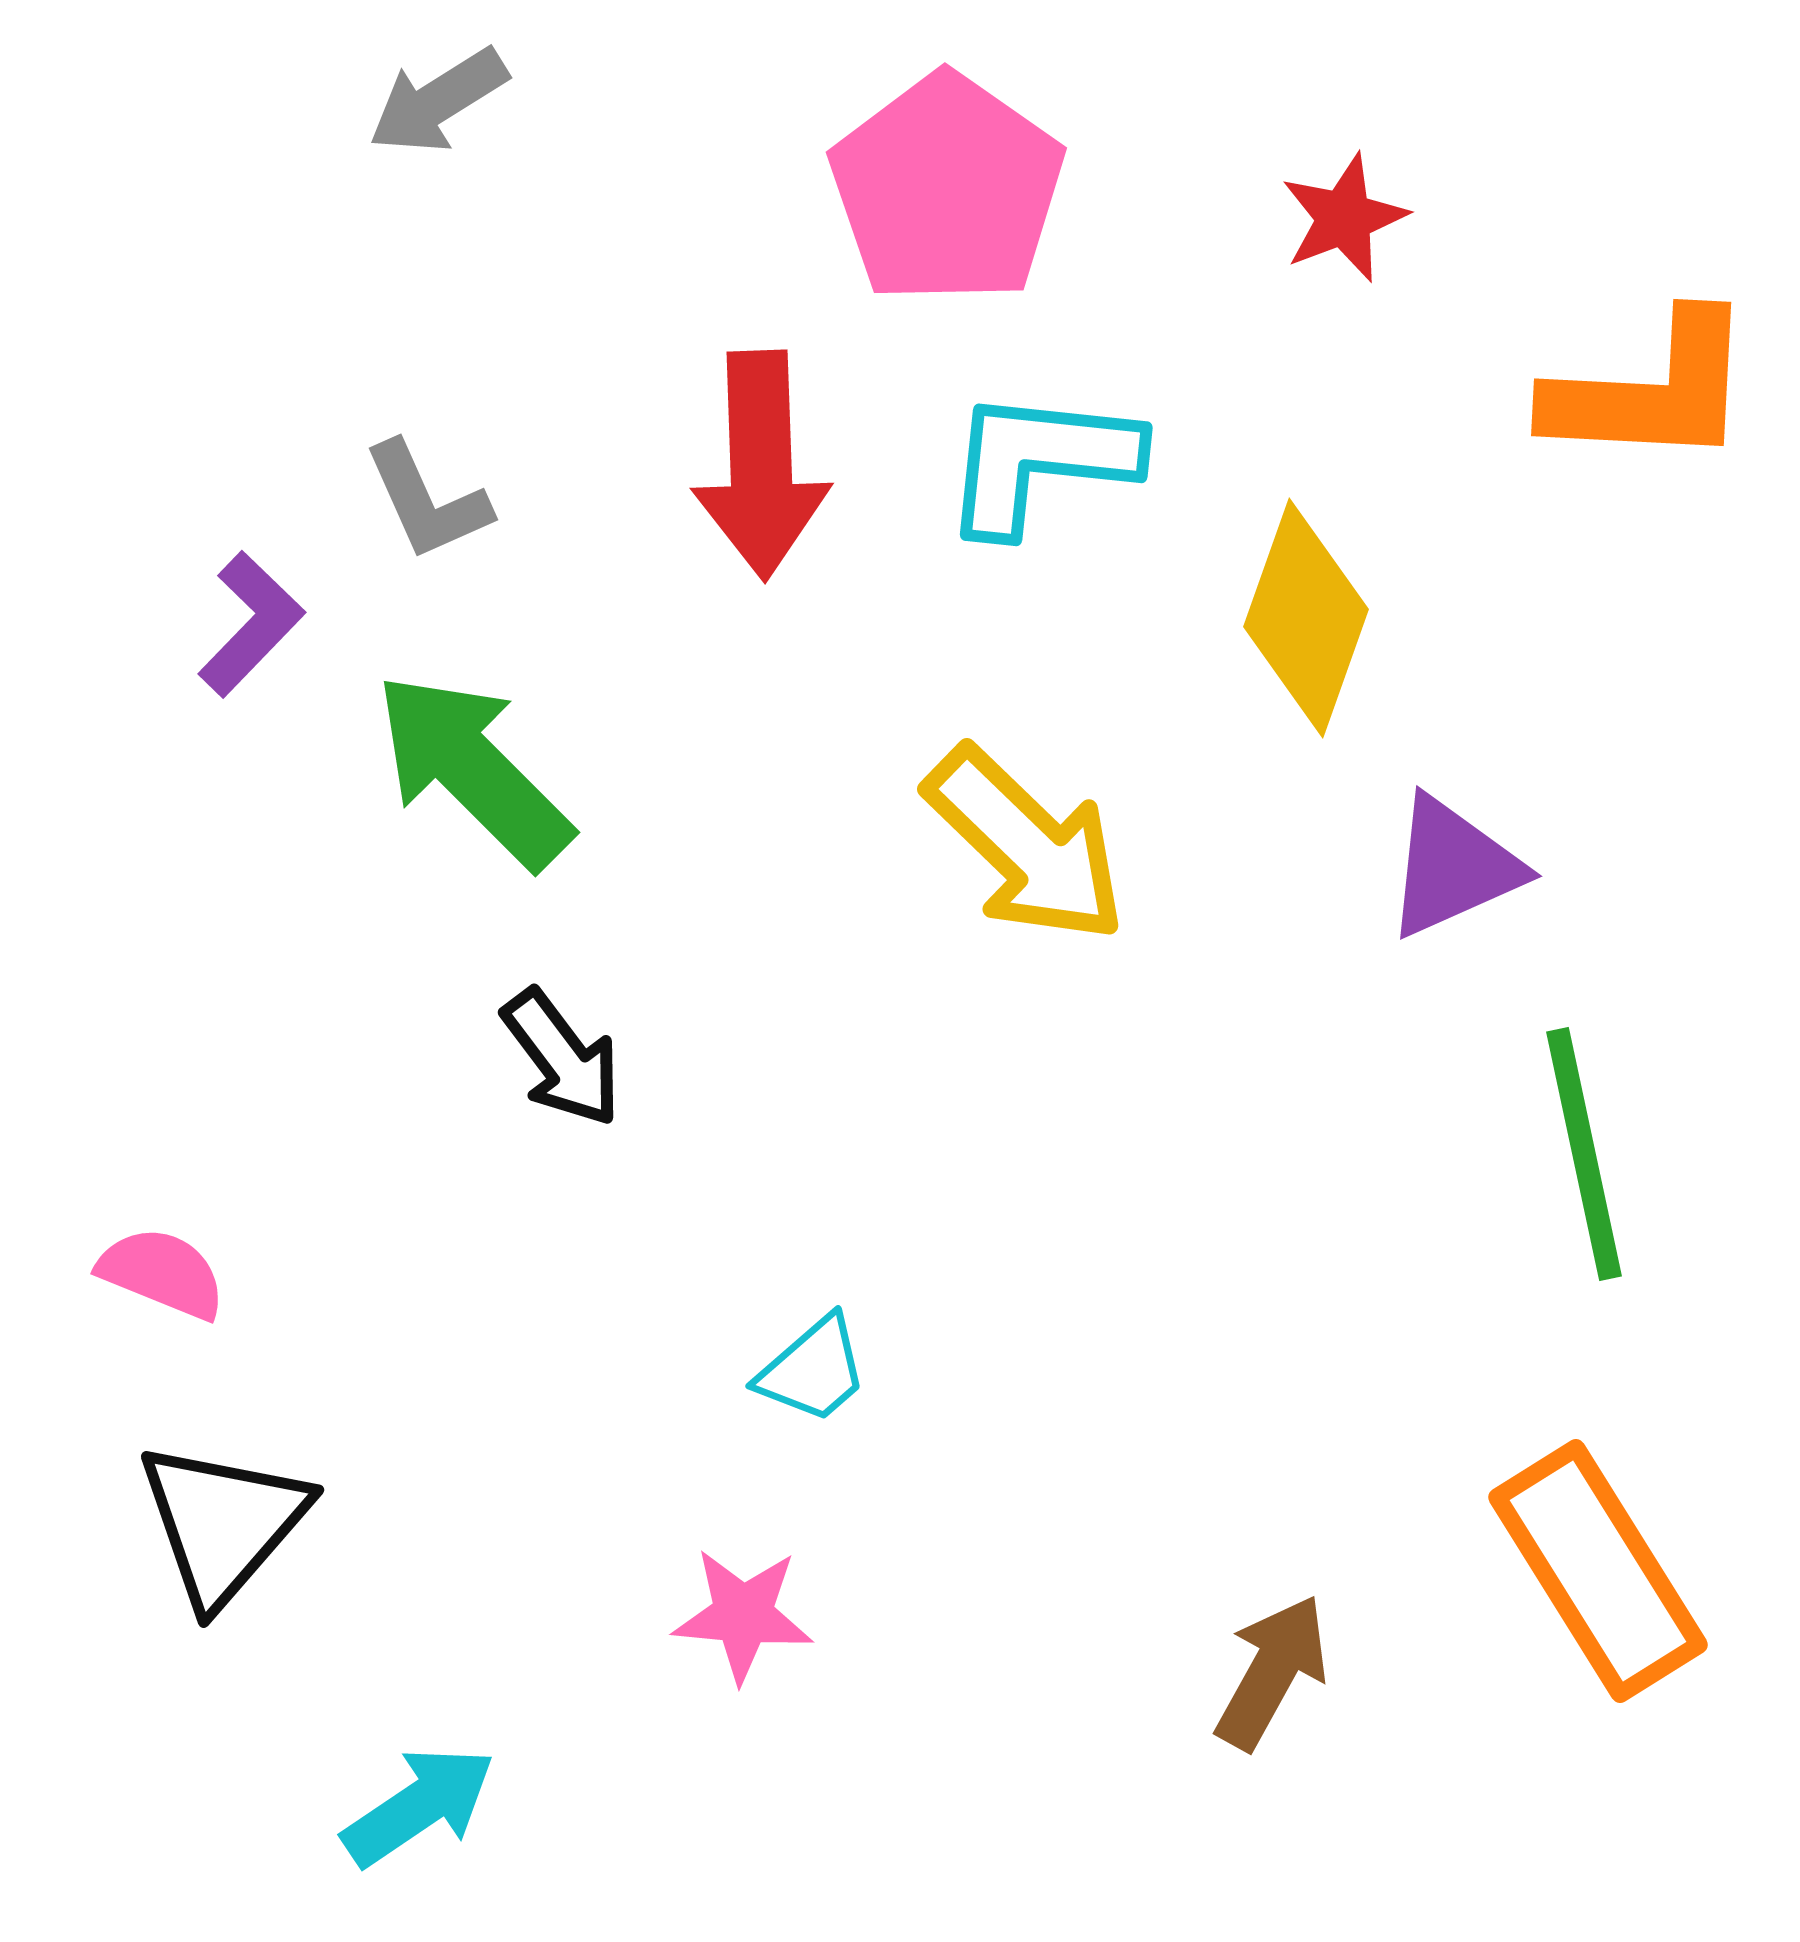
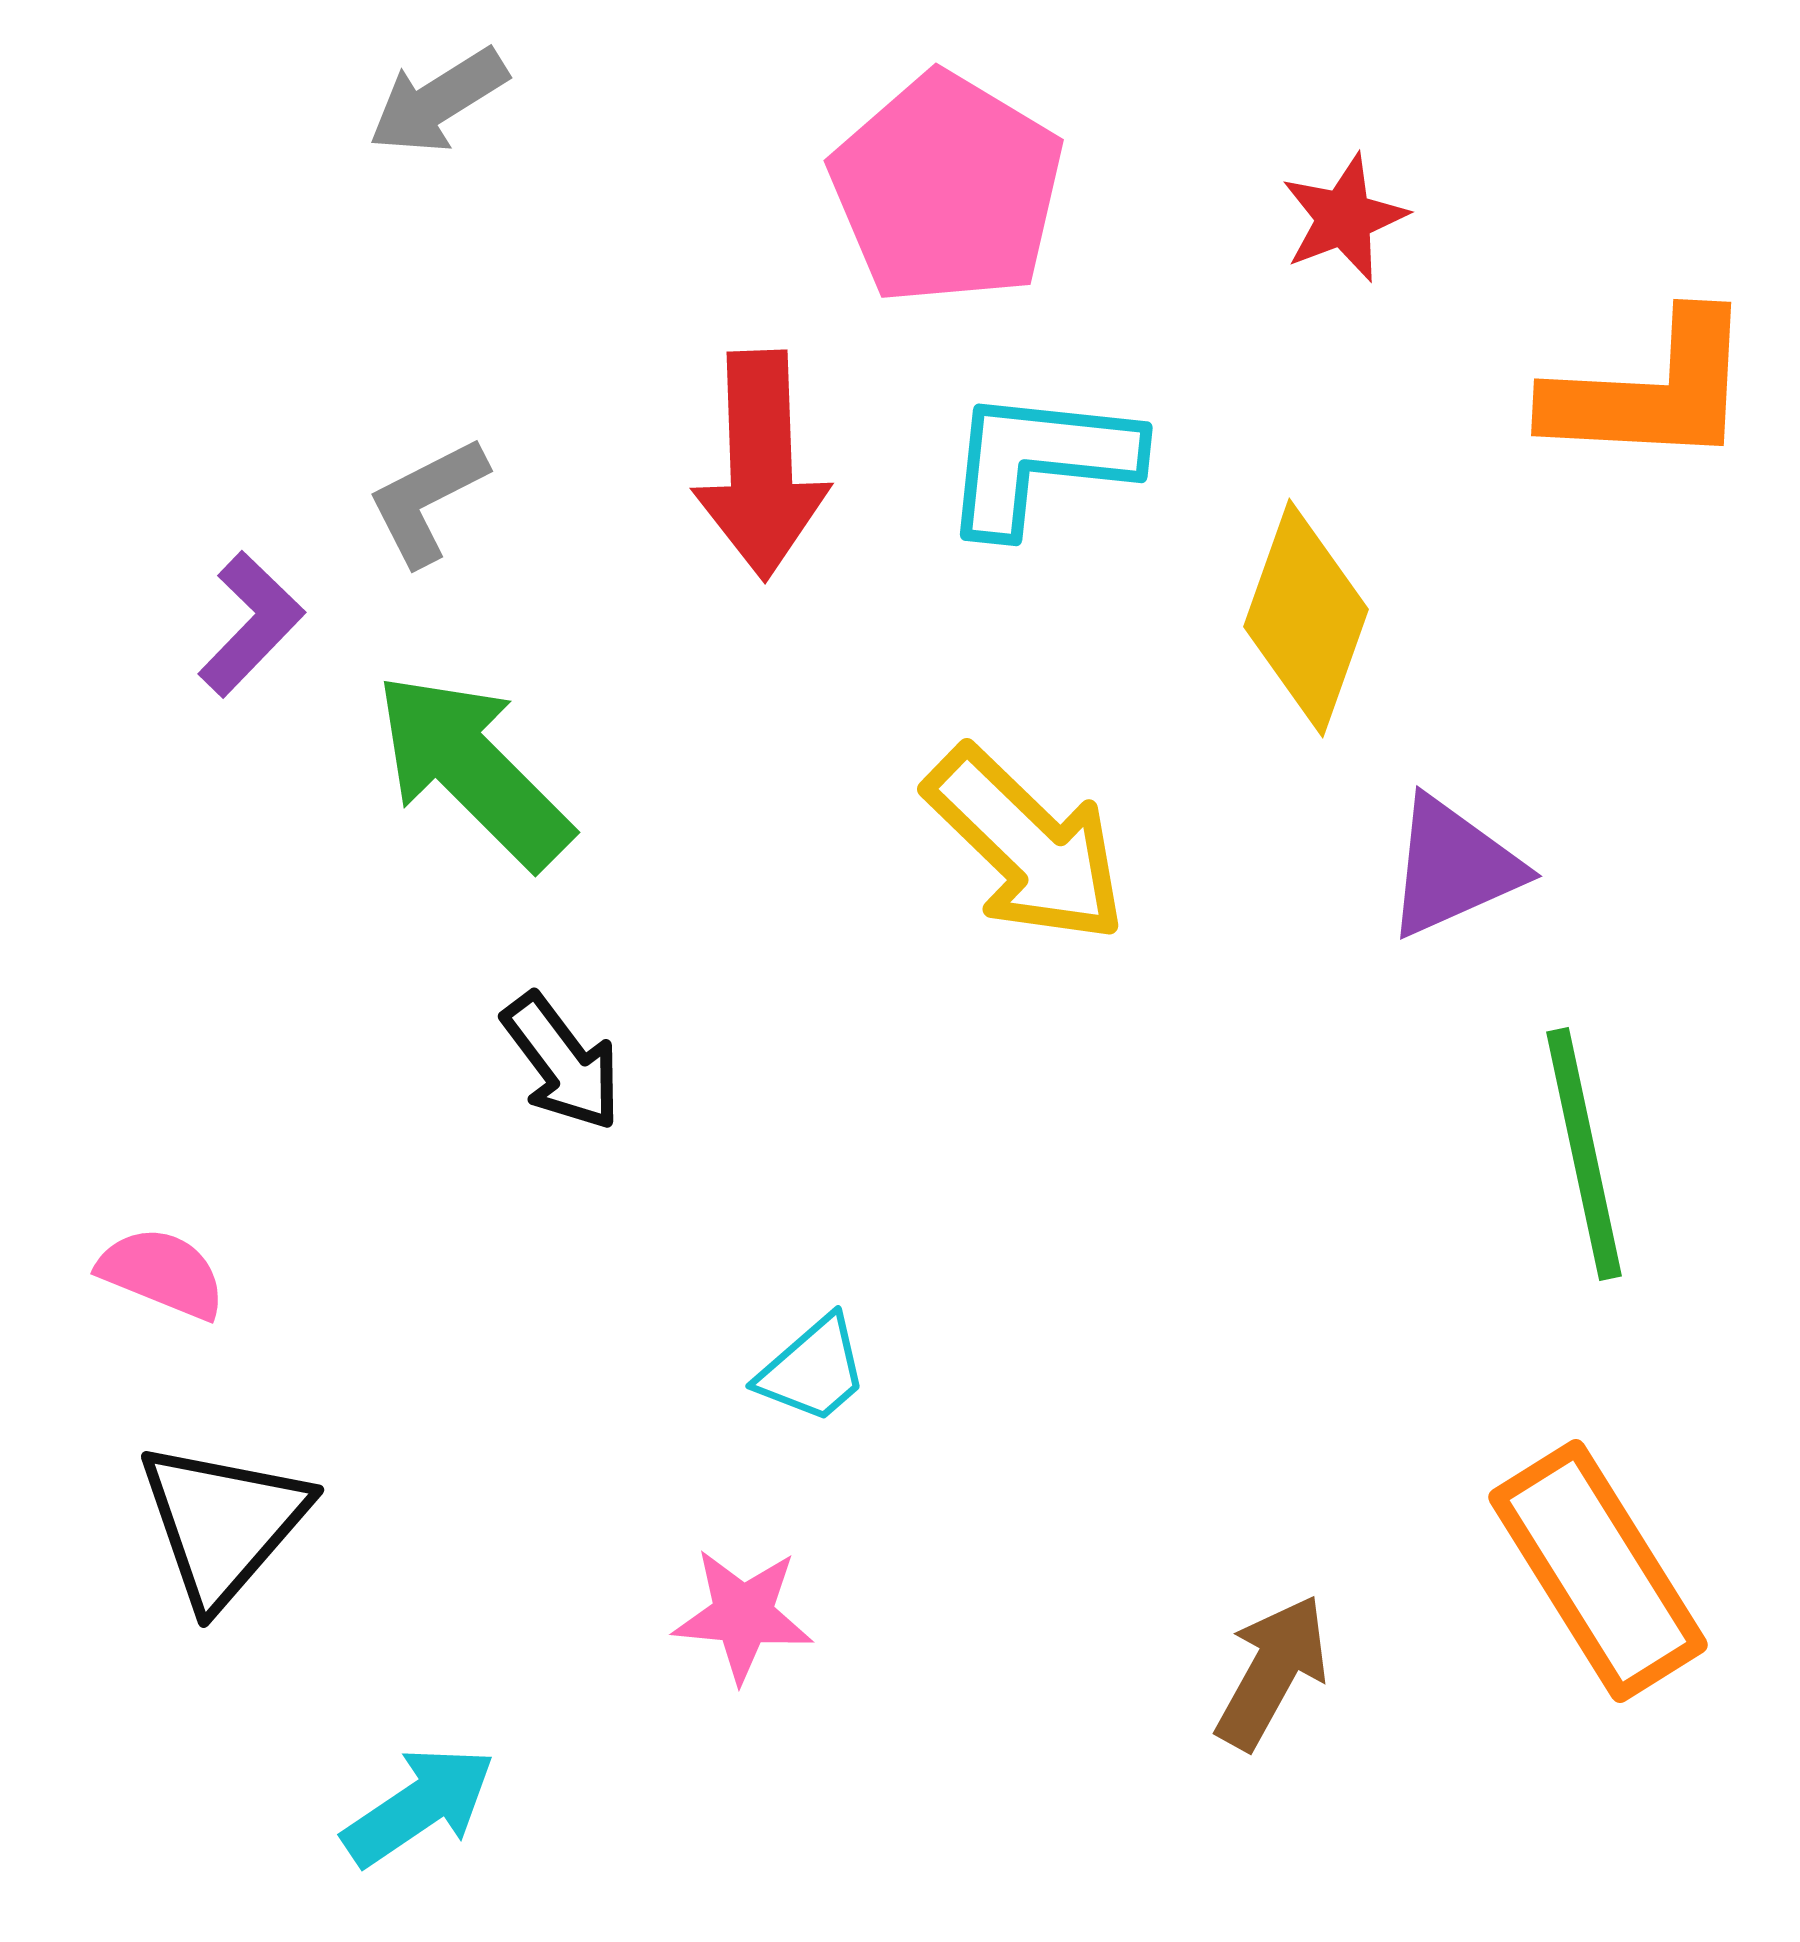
pink pentagon: rotated 4 degrees counterclockwise
gray L-shape: rotated 87 degrees clockwise
black arrow: moved 4 px down
